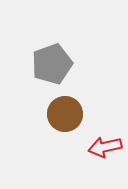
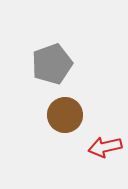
brown circle: moved 1 px down
